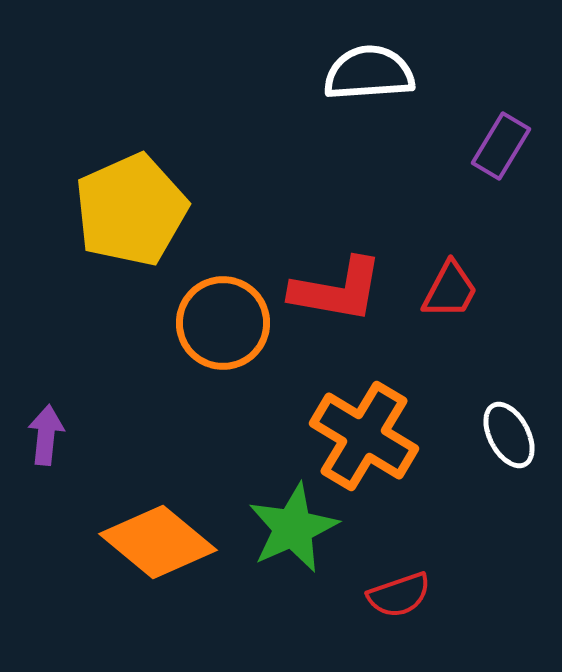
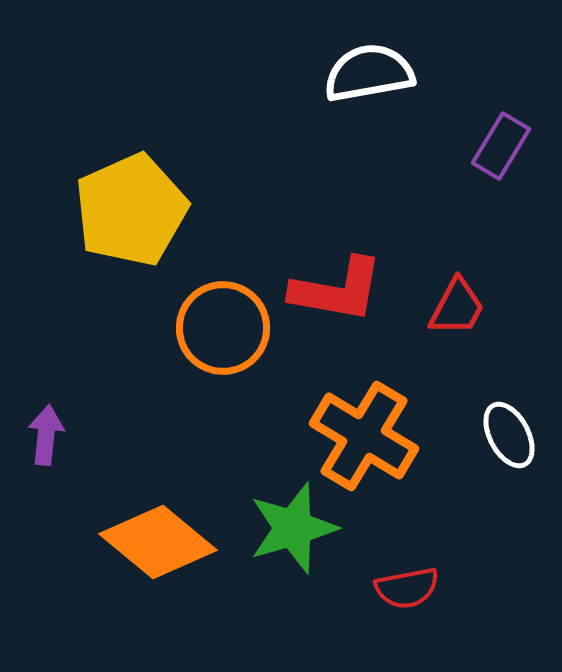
white semicircle: rotated 6 degrees counterclockwise
red trapezoid: moved 7 px right, 17 px down
orange circle: moved 5 px down
green star: rotated 8 degrees clockwise
red semicircle: moved 8 px right, 7 px up; rotated 8 degrees clockwise
